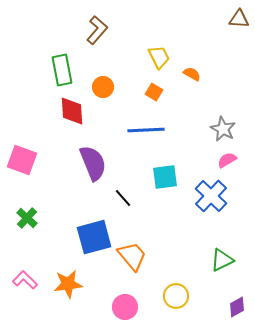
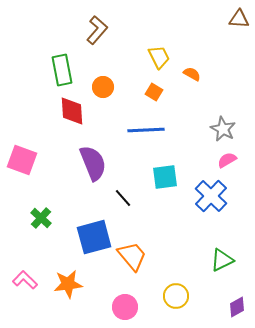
green cross: moved 14 px right
